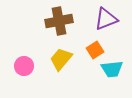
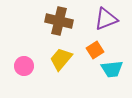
brown cross: rotated 24 degrees clockwise
